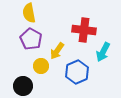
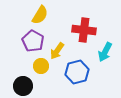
yellow semicircle: moved 11 px right, 2 px down; rotated 138 degrees counterclockwise
purple pentagon: moved 2 px right, 2 px down
cyan arrow: moved 2 px right
blue hexagon: rotated 10 degrees clockwise
